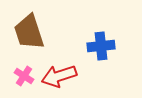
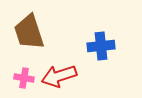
pink cross: moved 2 px down; rotated 24 degrees counterclockwise
